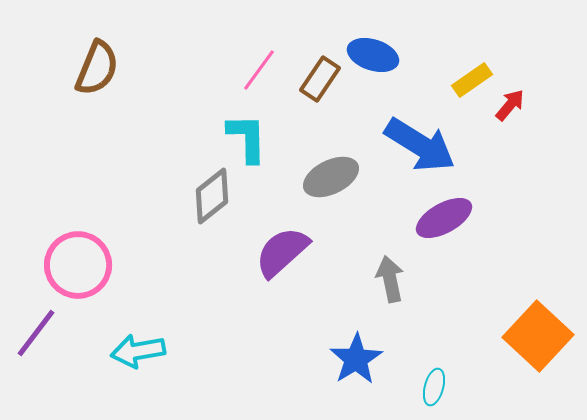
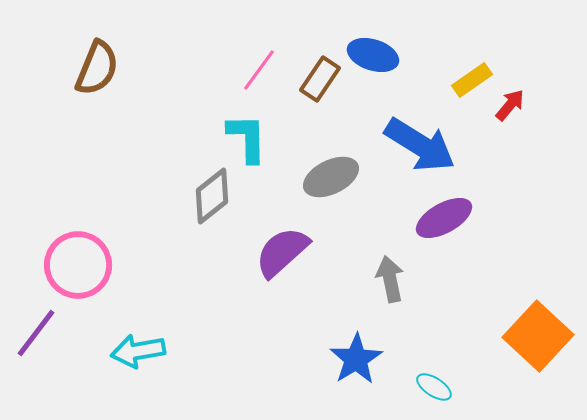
cyan ellipse: rotated 72 degrees counterclockwise
